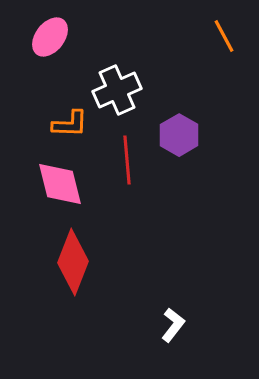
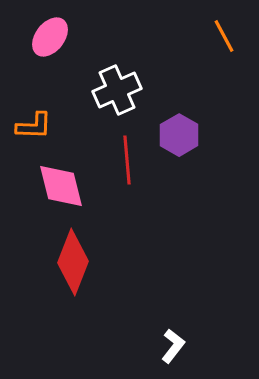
orange L-shape: moved 36 px left, 2 px down
pink diamond: moved 1 px right, 2 px down
white L-shape: moved 21 px down
